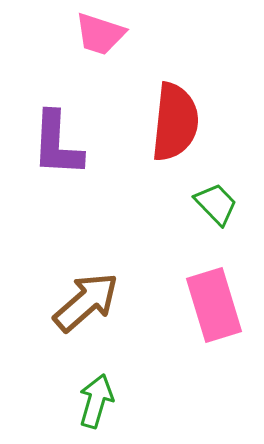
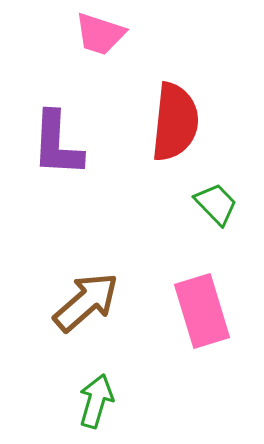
pink rectangle: moved 12 px left, 6 px down
